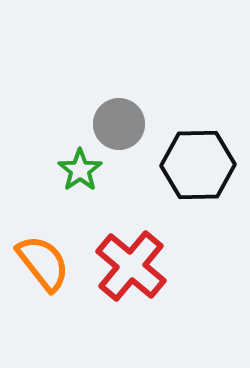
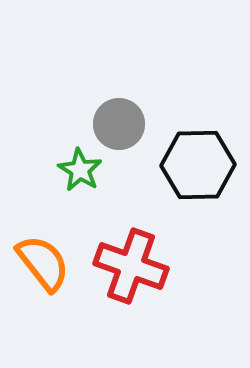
green star: rotated 6 degrees counterclockwise
red cross: rotated 20 degrees counterclockwise
